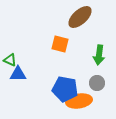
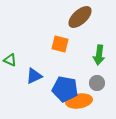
blue triangle: moved 16 px right, 2 px down; rotated 24 degrees counterclockwise
